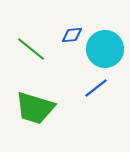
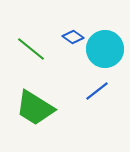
blue diamond: moved 1 px right, 2 px down; rotated 40 degrees clockwise
blue line: moved 1 px right, 3 px down
green trapezoid: rotated 15 degrees clockwise
